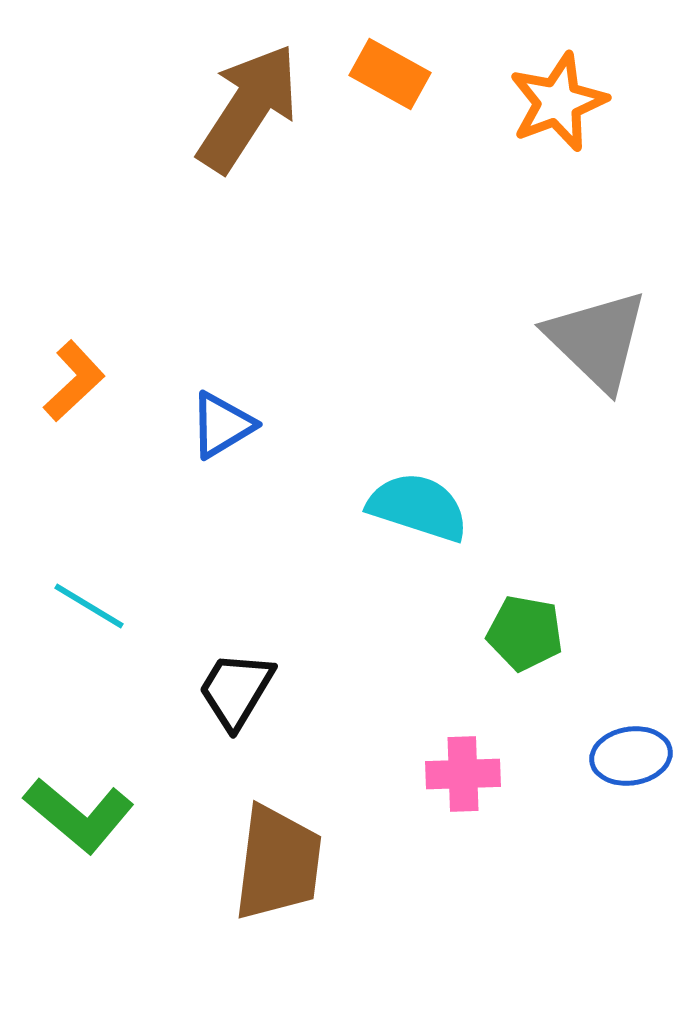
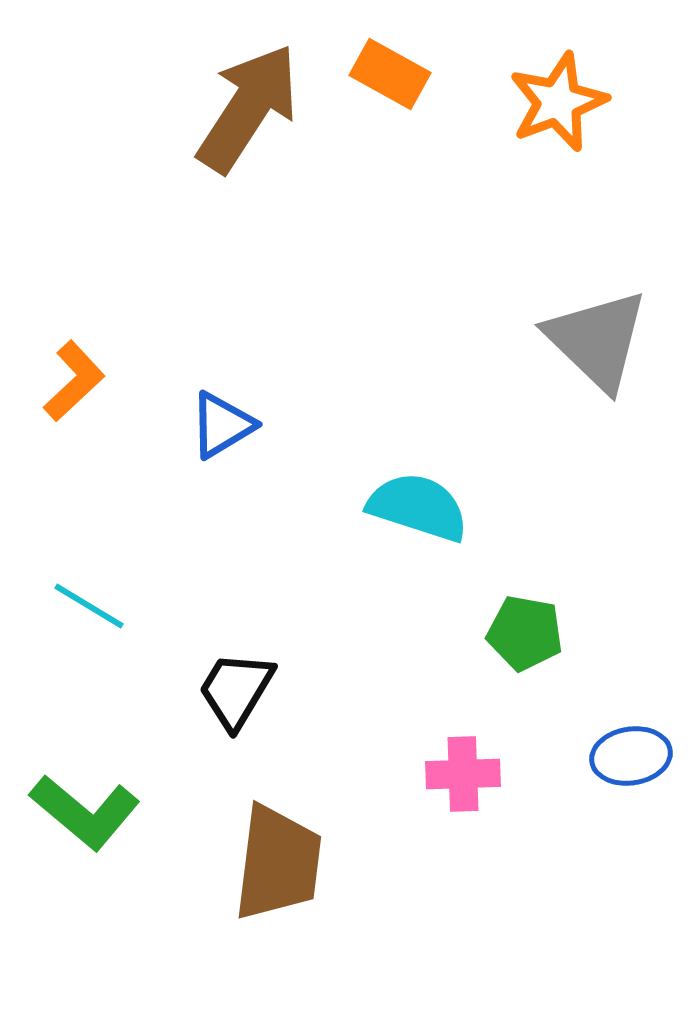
green L-shape: moved 6 px right, 3 px up
